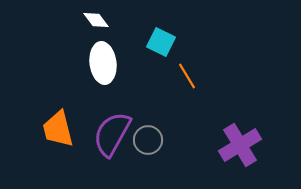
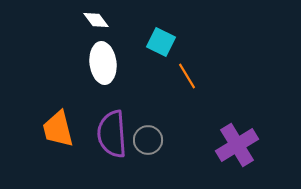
purple semicircle: rotated 33 degrees counterclockwise
purple cross: moved 3 px left
